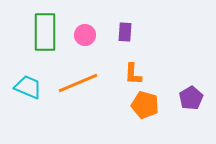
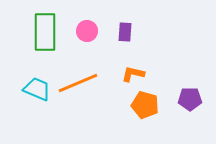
pink circle: moved 2 px right, 4 px up
orange L-shape: rotated 100 degrees clockwise
cyan trapezoid: moved 9 px right, 2 px down
purple pentagon: moved 1 px left, 1 px down; rotated 30 degrees clockwise
